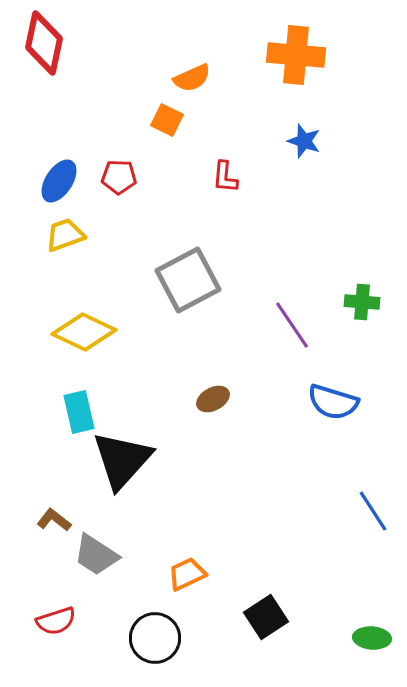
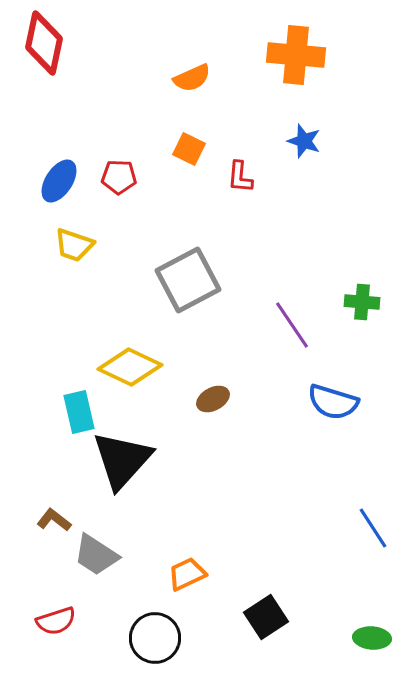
orange square: moved 22 px right, 29 px down
red L-shape: moved 15 px right
yellow trapezoid: moved 9 px right, 10 px down; rotated 141 degrees counterclockwise
yellow diamond: moved 46 px right, 35 px down
blue line: moved 17 px down
